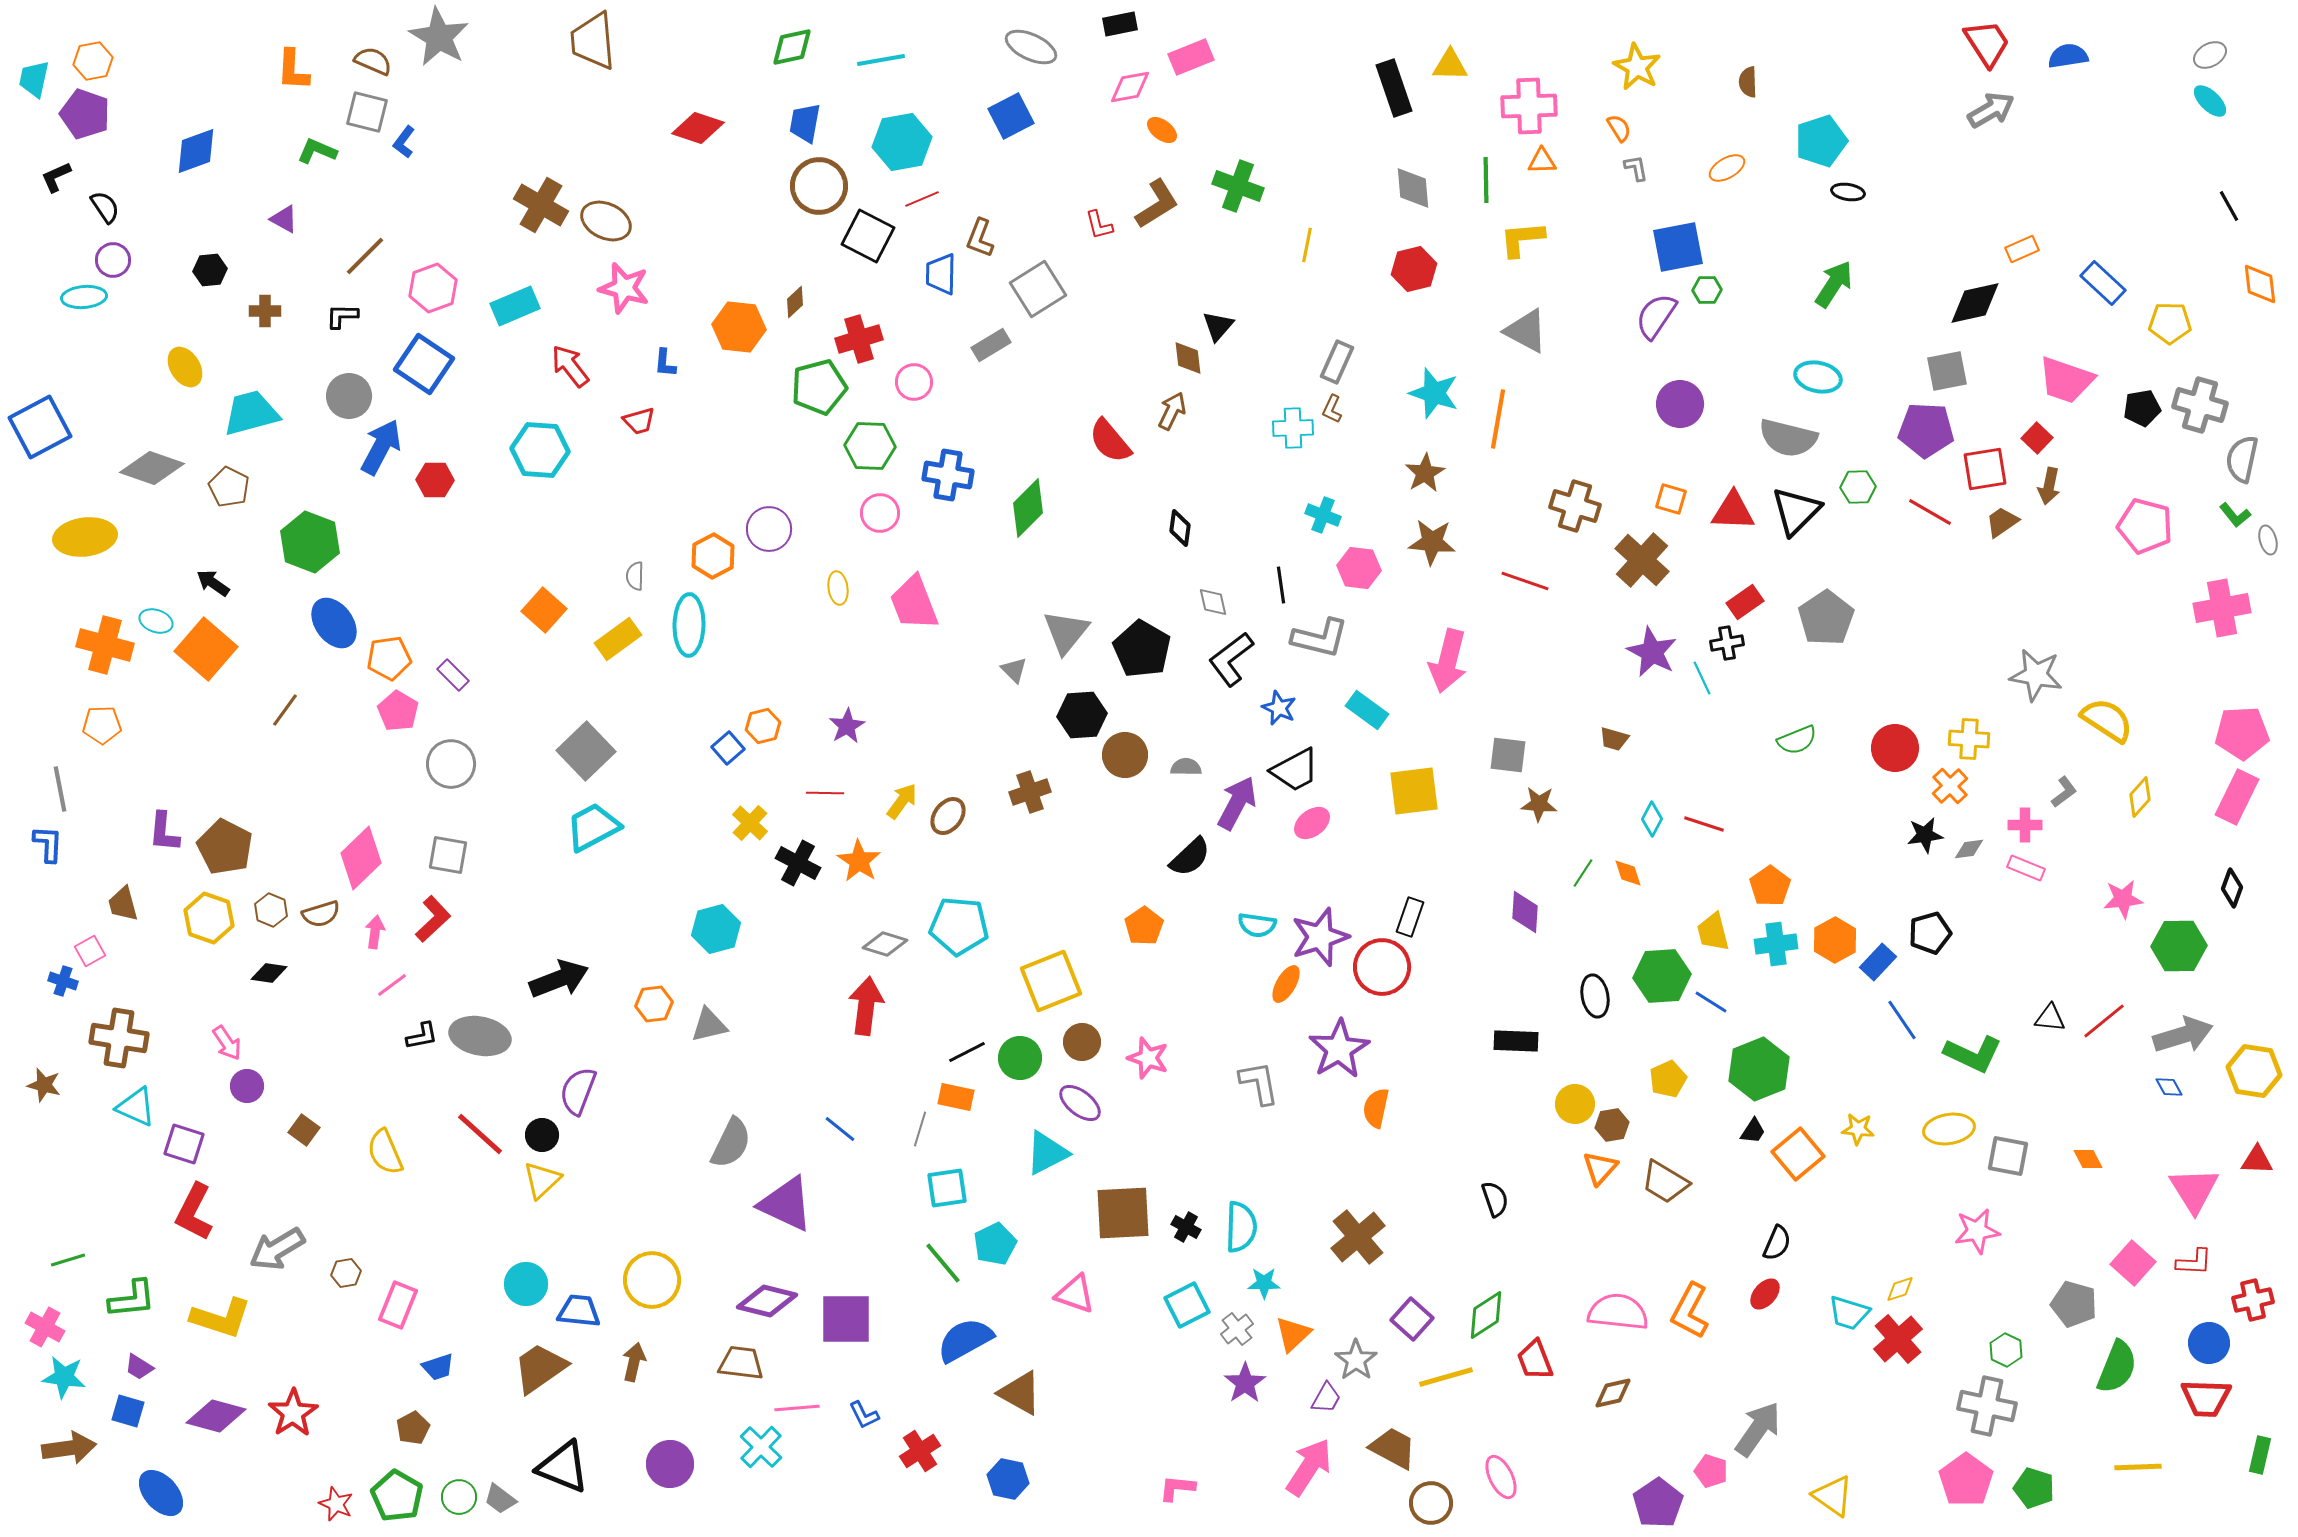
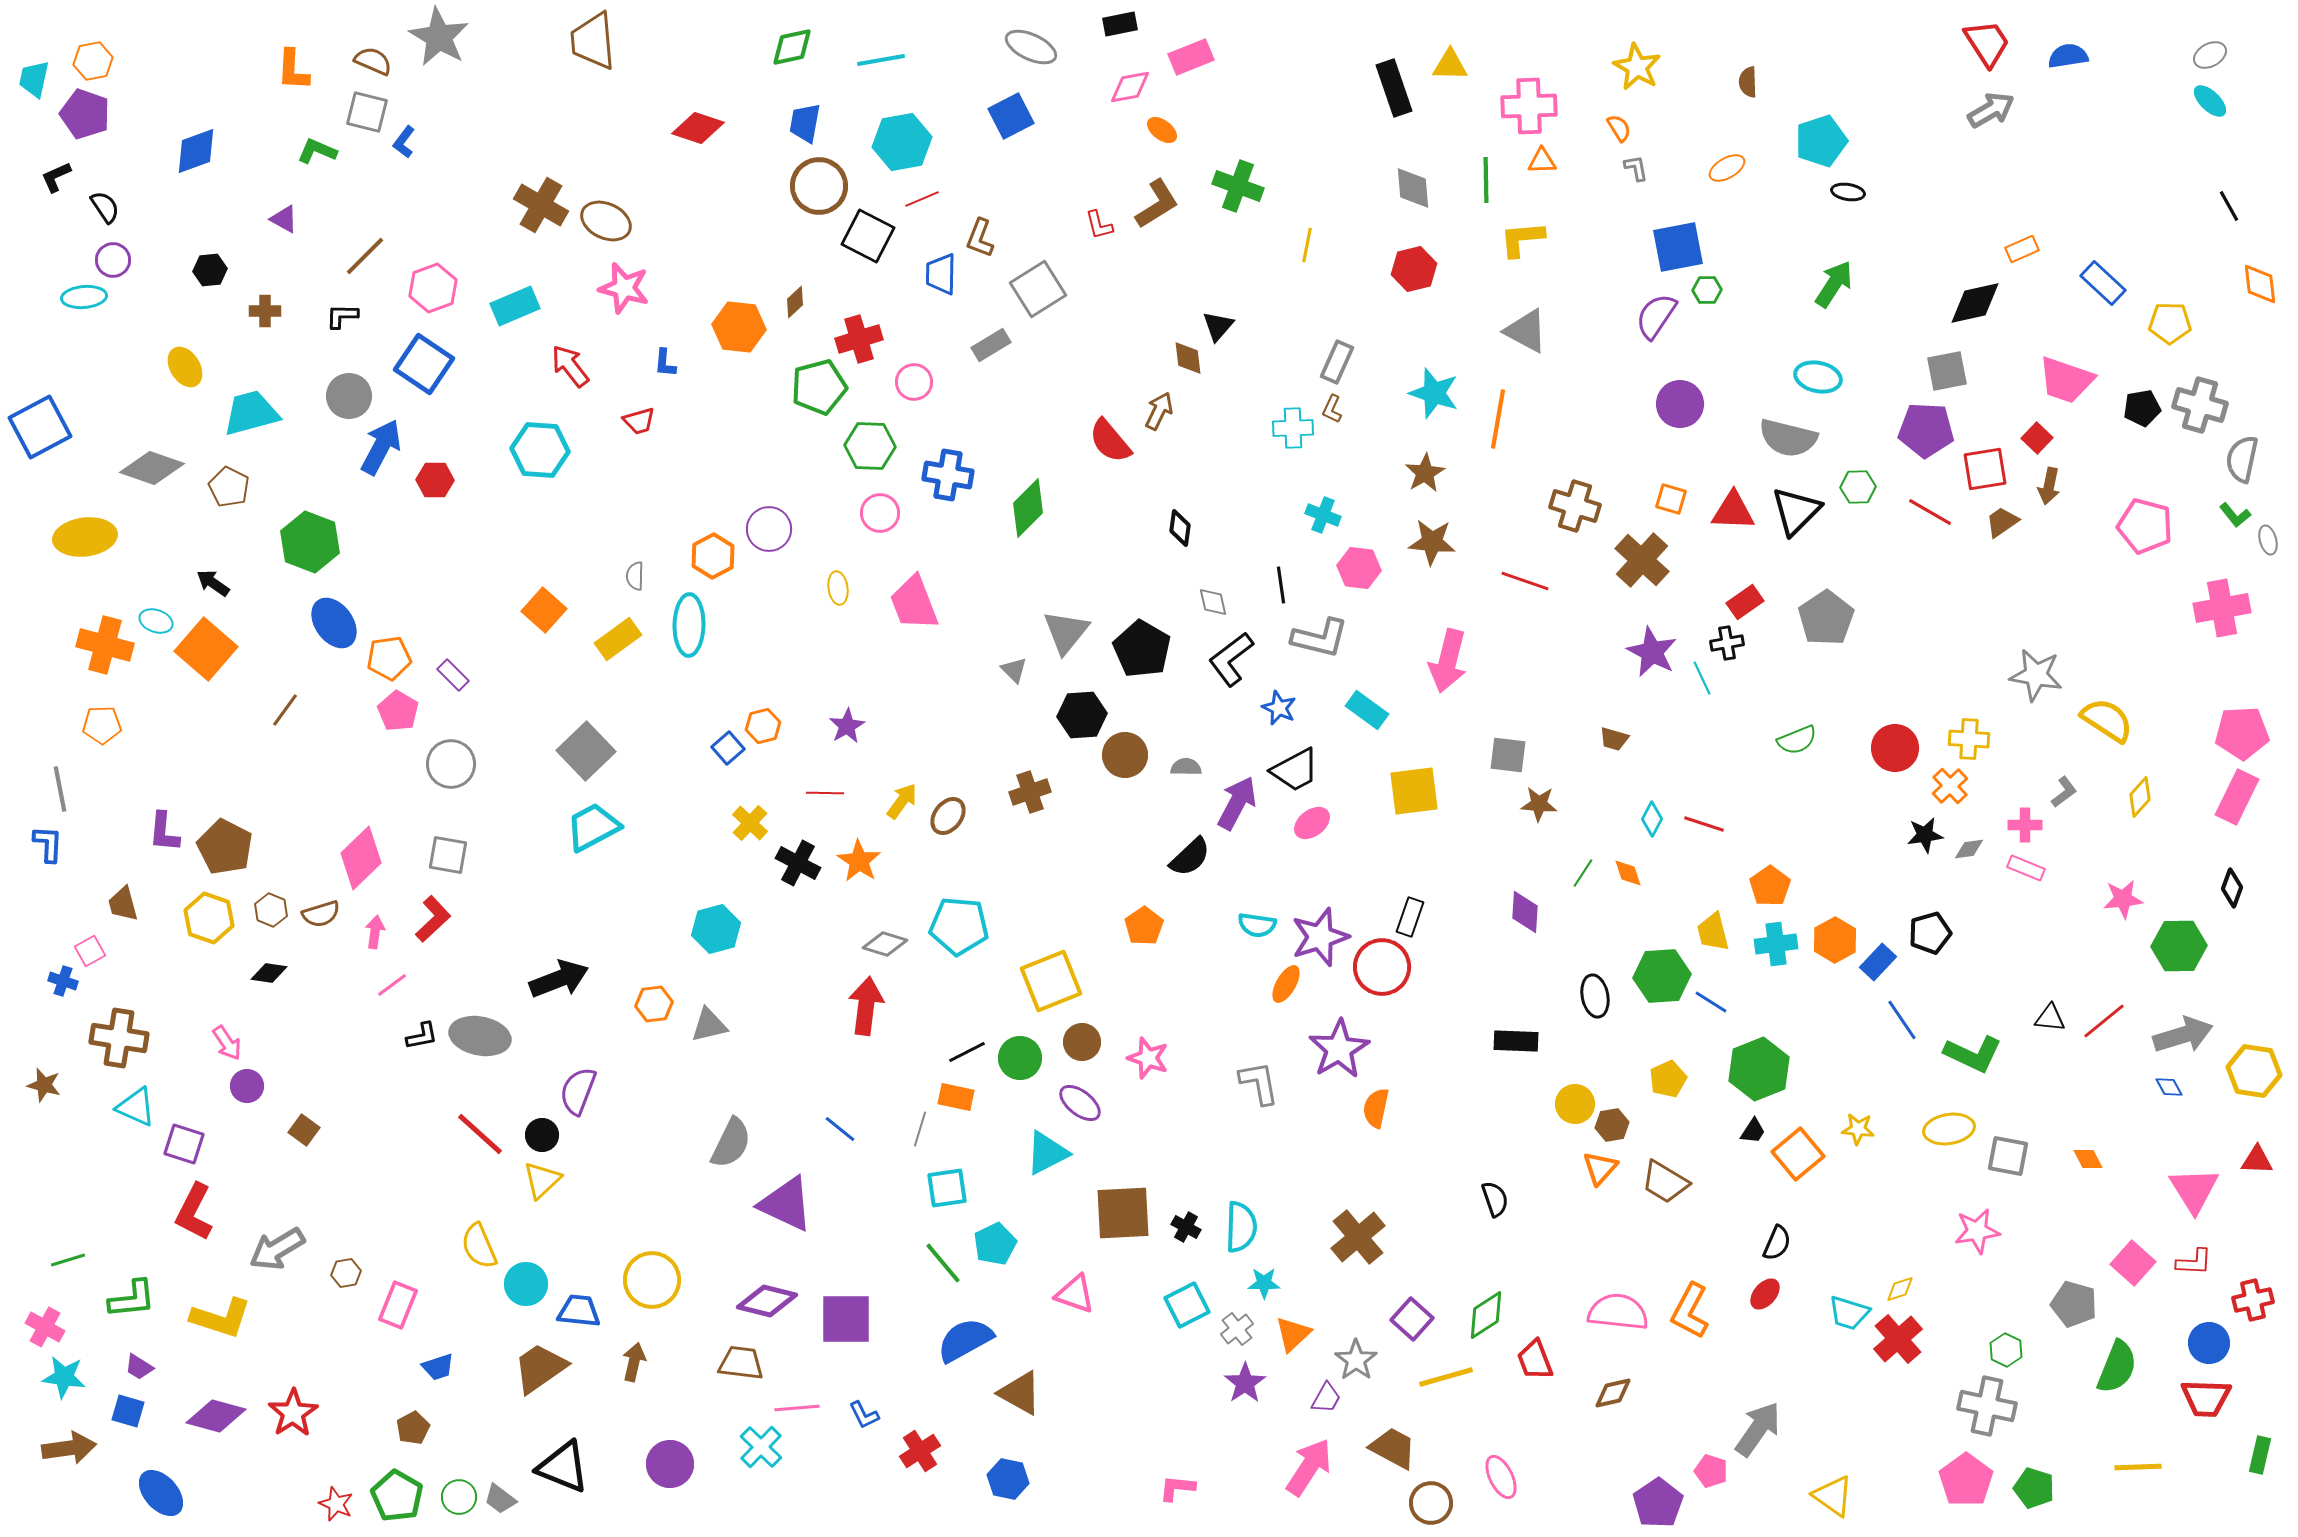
brown arrow at (1172, 411): moved 13 px left
yellow semicircle at (385, 1152): moved 94 px right, 94 px down
